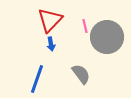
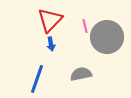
gray semicircle: rotated 65 degrees counterclockwise
